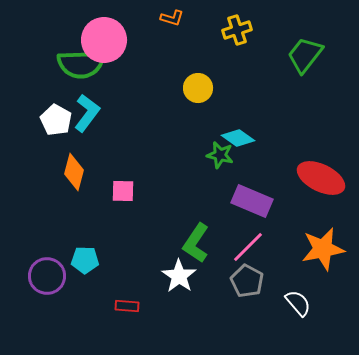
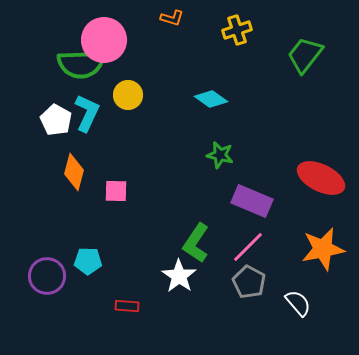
yellow circle: moved 70 px left, 7 px down
cyan L-shape: rotated 12 degrees counterclockwise
cyan diamond: moved 27 px left, 39 px up
pink square: moved 7 px left
cyan pentagon: moved 3 px right, 1 px down
gray pentagon: moved 2 px right, 1 px down
